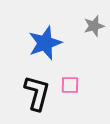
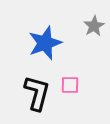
gray star: rotated 15 degrees counterclockwise
